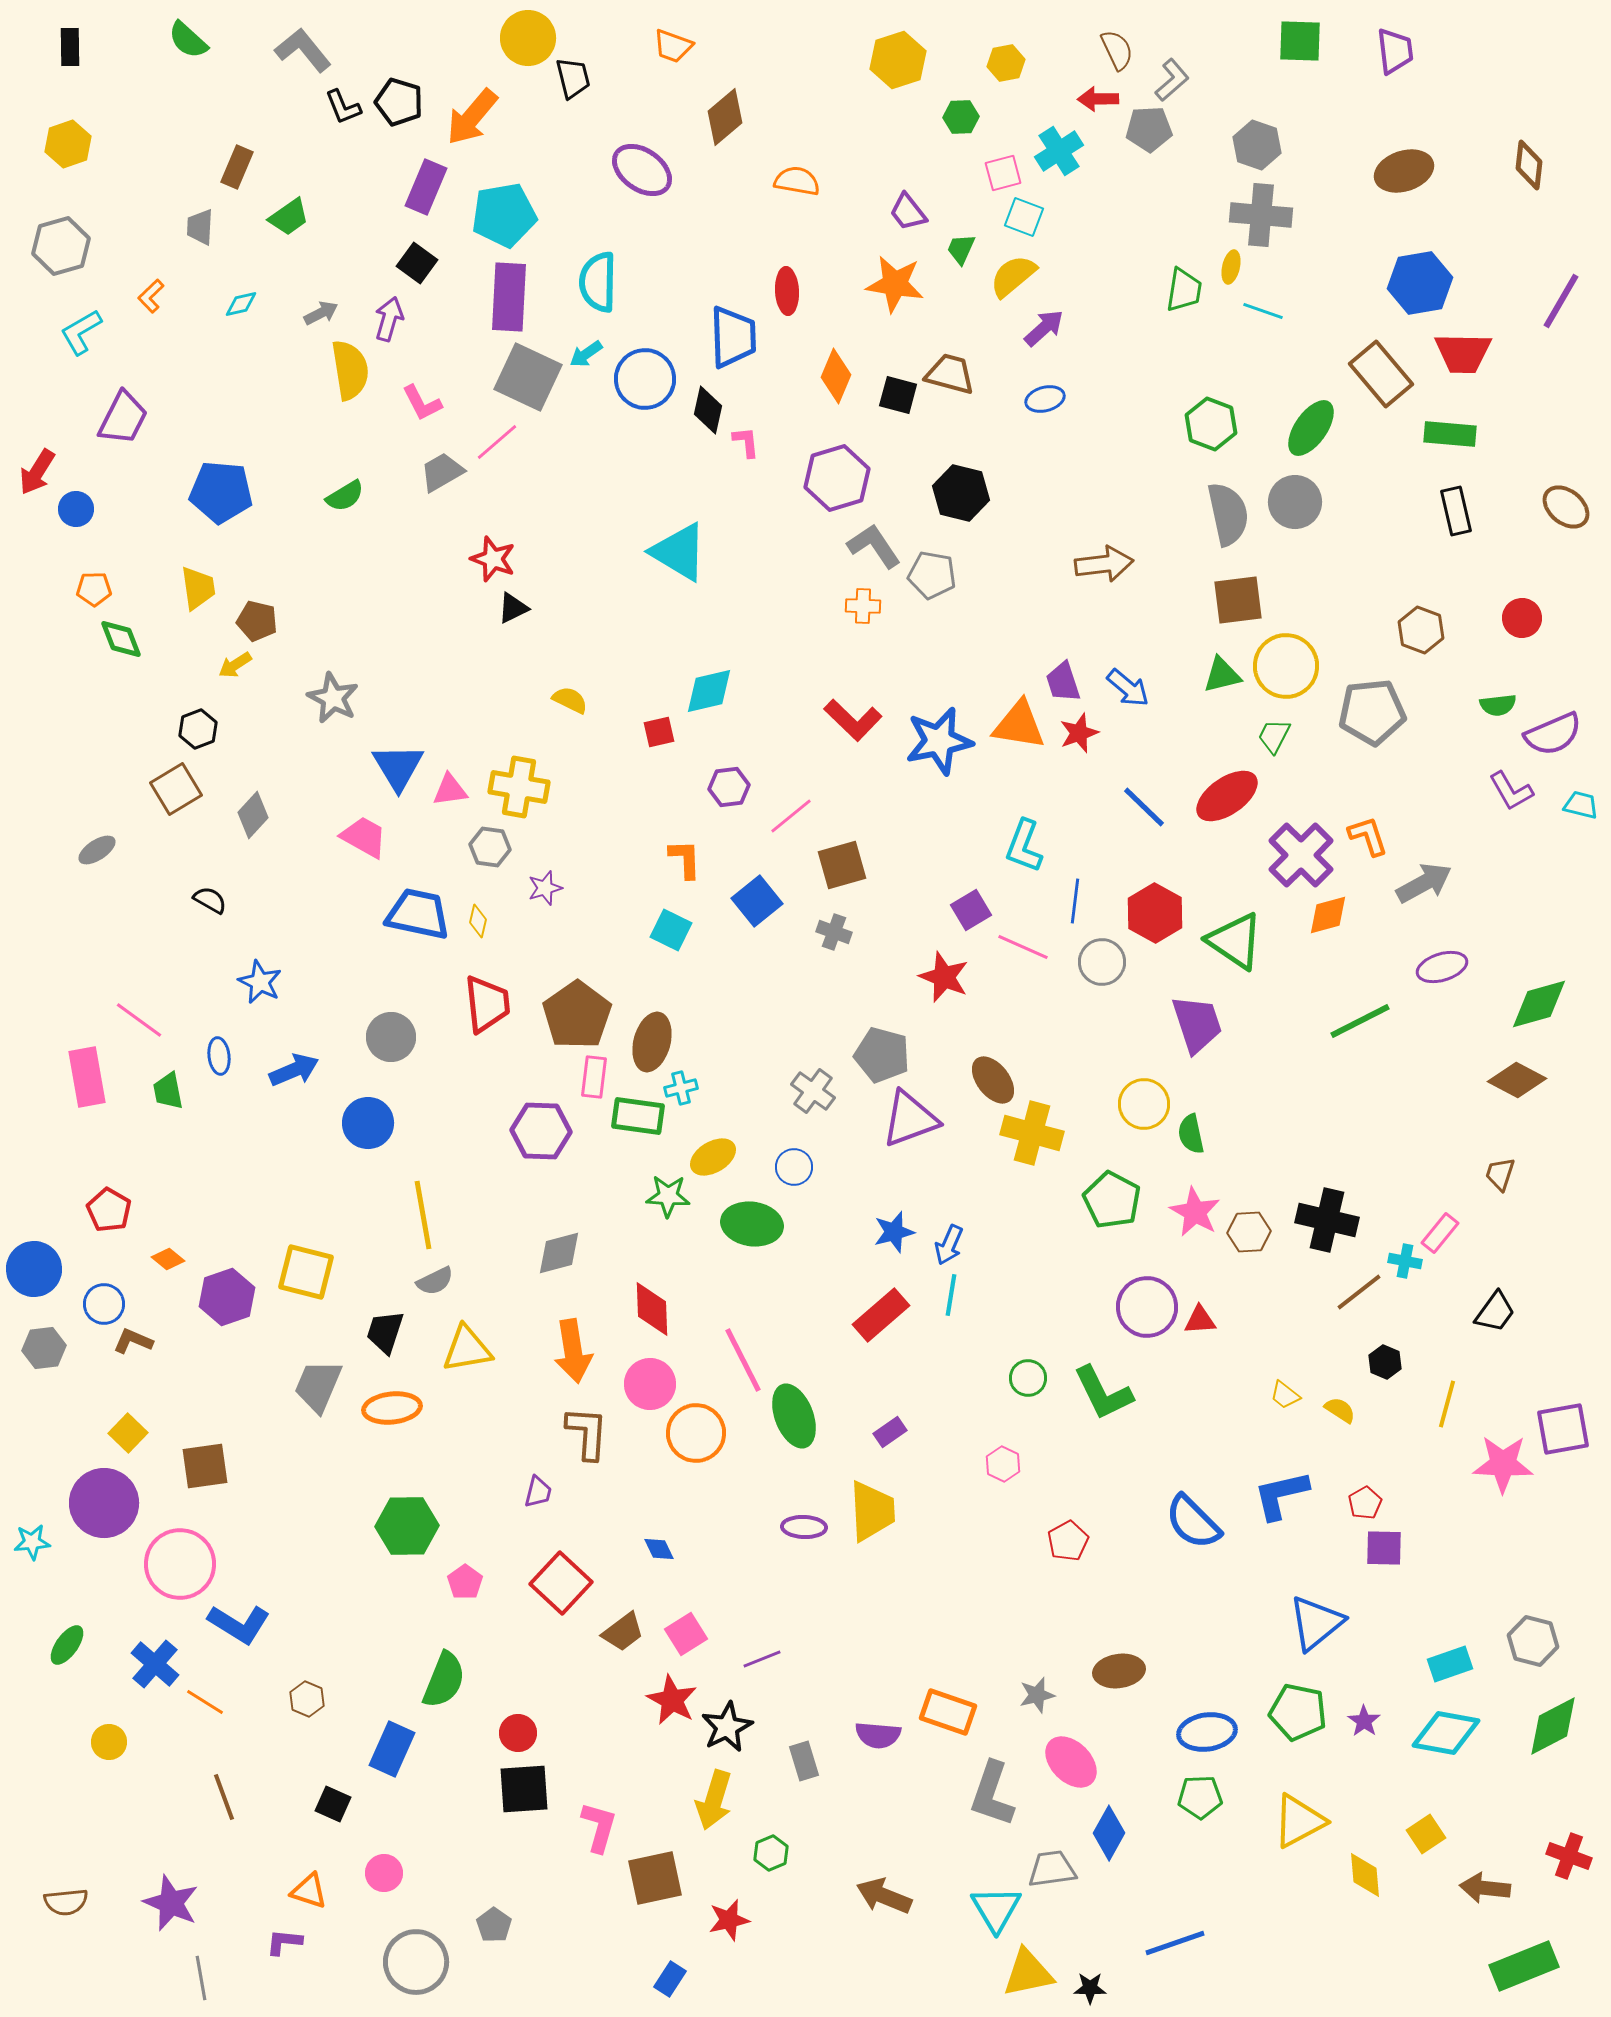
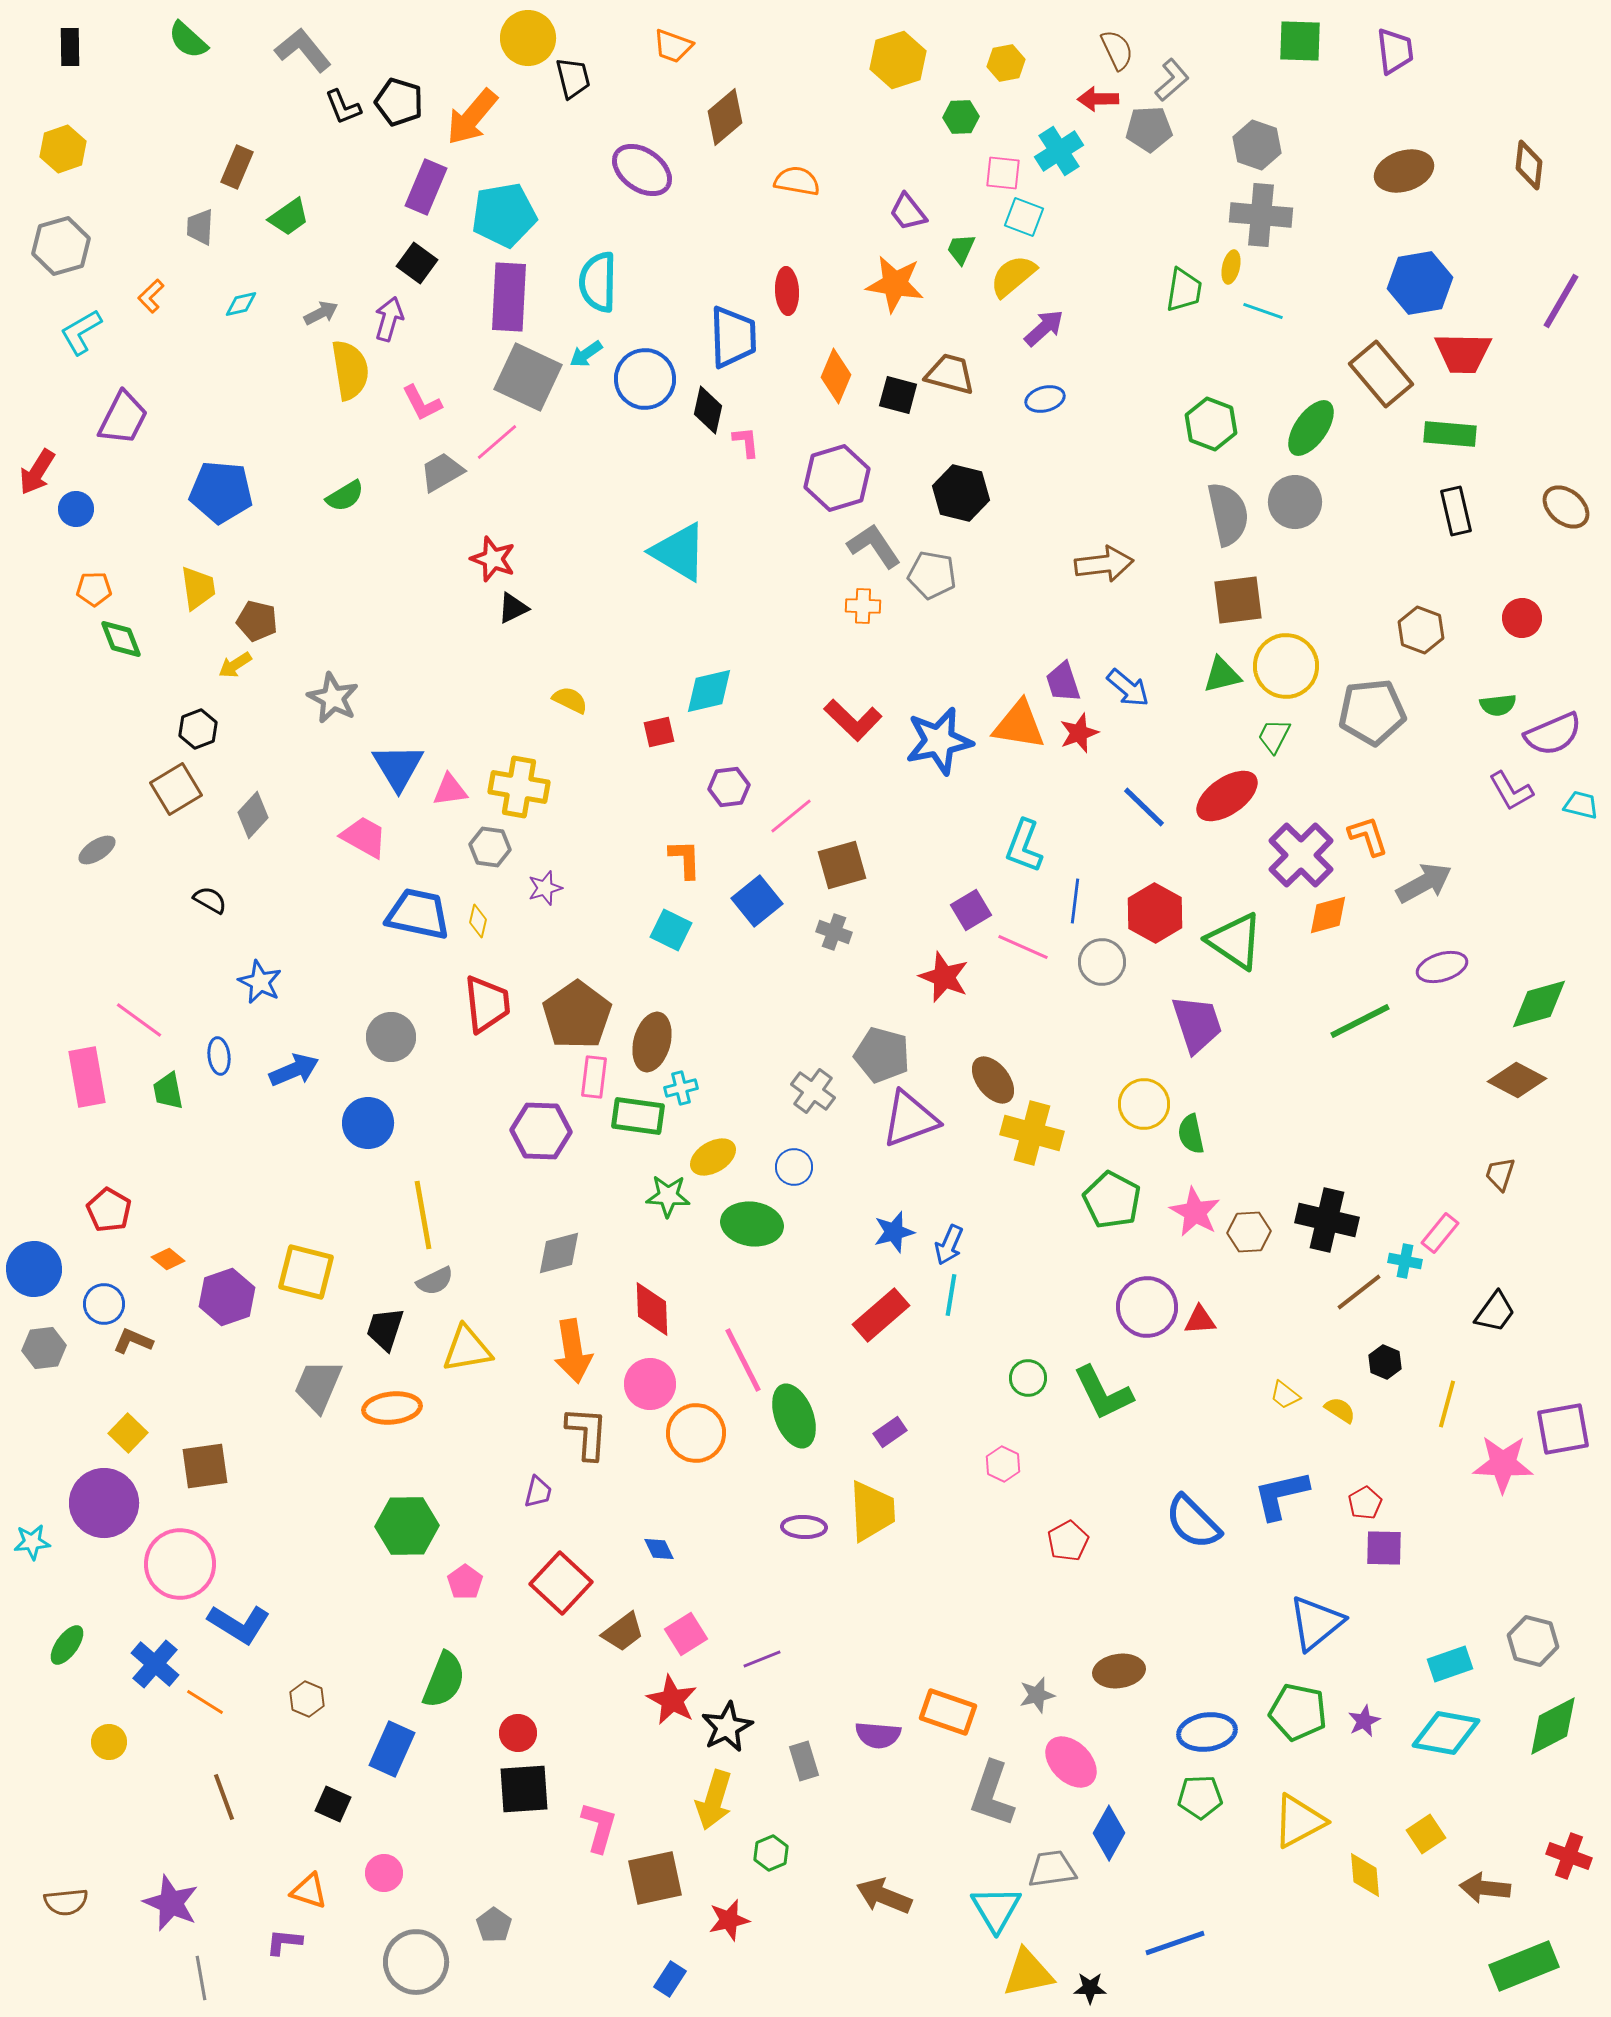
yellow hexagon at (68, 144): moved 5 px left, 5 px down
pink square at (1003, 173): rotated 21 degrees clockwise
black trapezoid at (385, 1332): moved 3 px up
purple star at (1364, 1721): rotated 12 degrees clockwise
